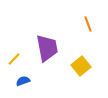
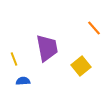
orange line: moved 6 px right, 4 px down; rotated 21 degrees counterclockwise
yellow line: rotated 64 degrees counterclockwise
blue semicircle: rotated 16 degrees clockwise
